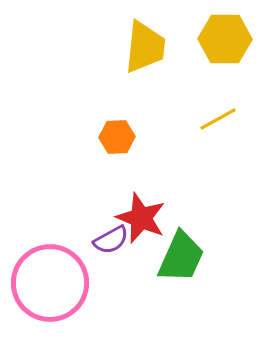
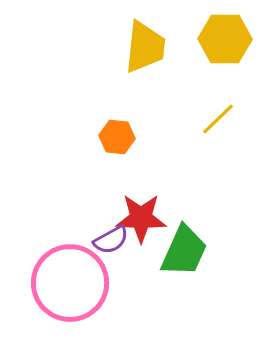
yellow line: rotated 15 degrees counterclockwise
orange hexagon: rotated 8 degrees clockwise
red star: rotated 21 degrees counterclockwise
green trapezoid: moved 3 px right, 6 px up
pink circle: moved 20 px right
